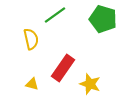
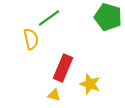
green line: moved 6 px left, 3 px down
green pentagon: moved 5 px right, 2 px up
red rectangle: rotated 12 degrees counterclockwise
yellow triangle: moved 22 px right, 11 px down
